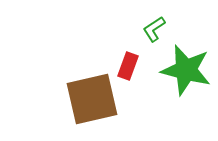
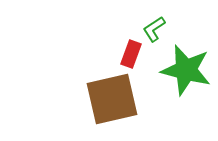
red rectangle: moved 3 px right, 12 px up
brown square: moved 20 px right
